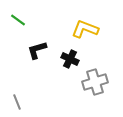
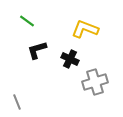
green line: moved 9 px right, 1 px down
